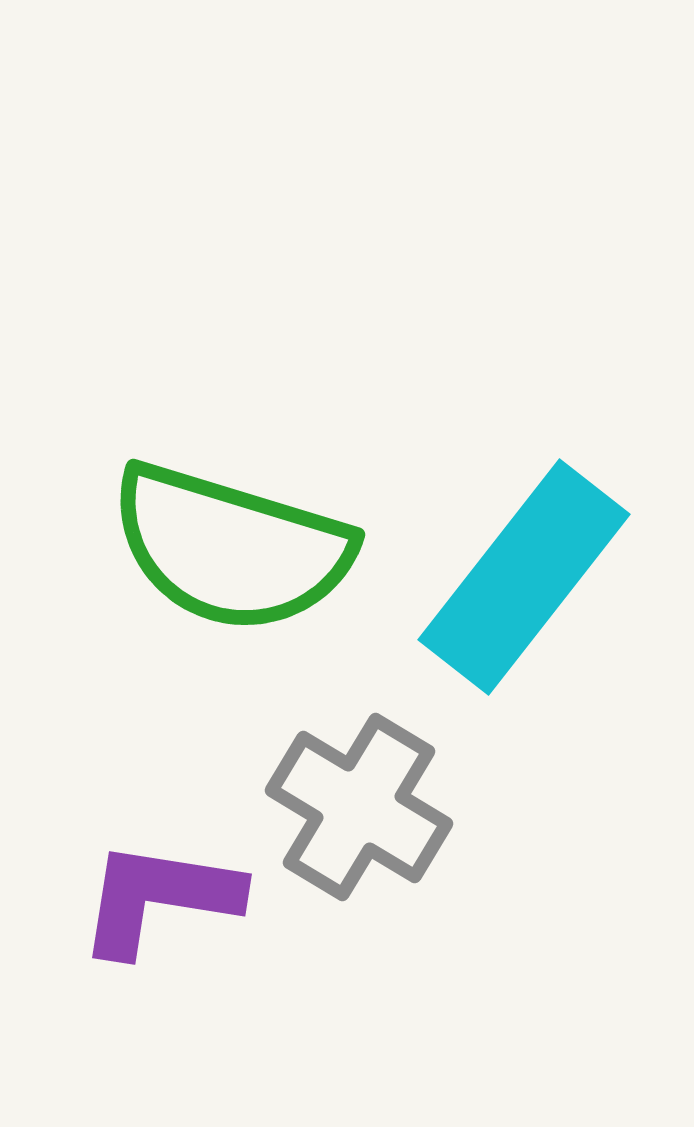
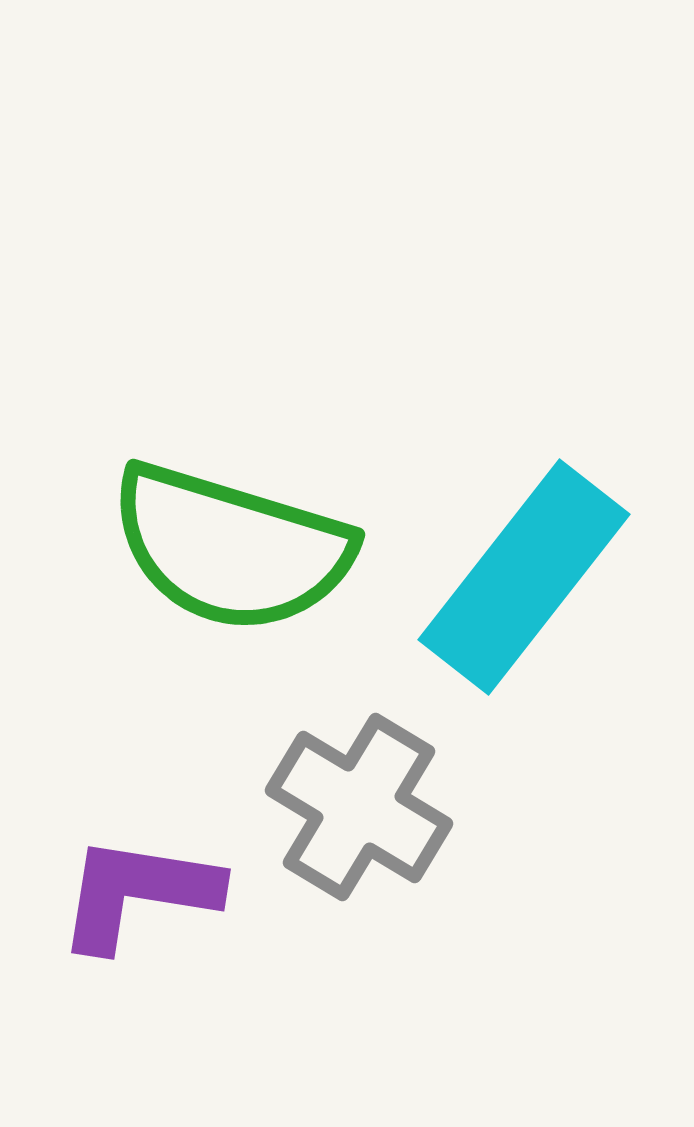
purple L-shape: moved 21 px left, 5 px up
